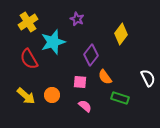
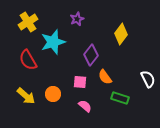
purple star: rotated 24 degrees clockwise
red semicircle: moved 1 px left, 1 px down
white semicircle: moved 1 px down
orange circle: moved 1 px right, 1 px up
